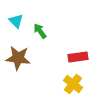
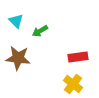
green arrow: rotated 84 degrees counterclockwise
